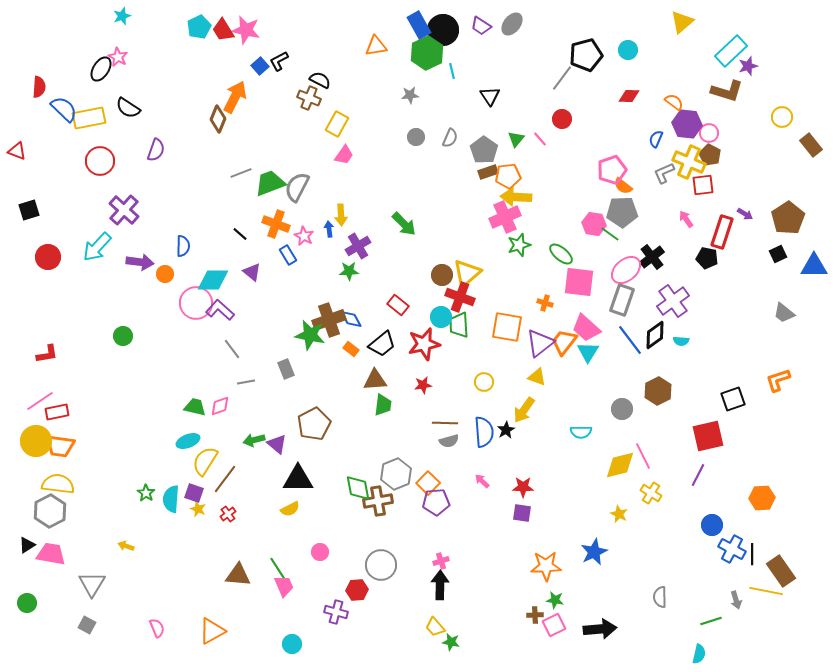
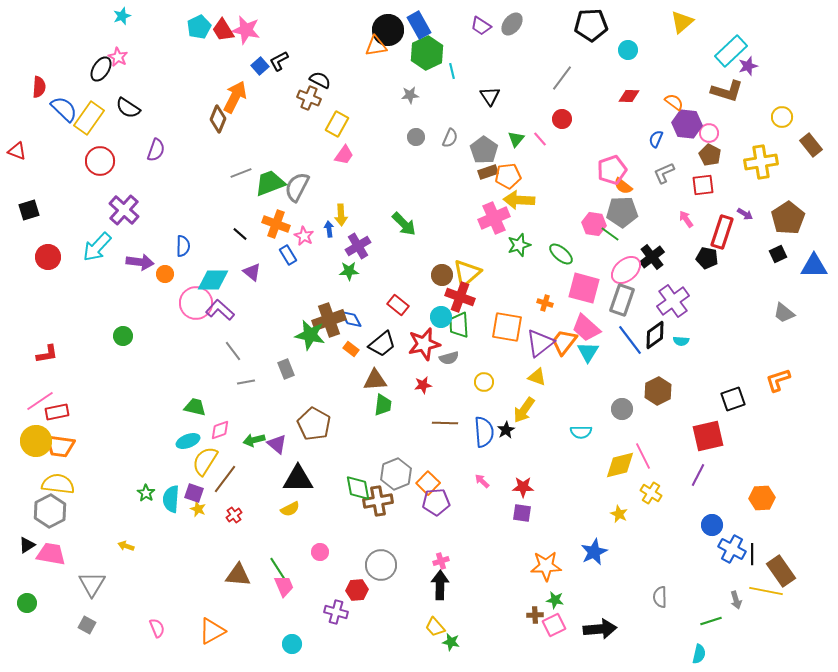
black circle at (443, 30): moved 55 px left
black pentagon at (586, 55): moved 5 px right, 30 px up; rotated 12 degrees clockwise
yellow rectangle at (89, 118): rotated 44 degrees counterclockwise
yellow cross at (689, 162): moved 72 px right; rotated 32 degrees counterclockwise
yellow arrow at (516, 197): moved 3 px right, 3 px down
pink cross at (505, 217): moved 11 px left, 1 px down
pink square at (579, 282): moved 5 px right, 6 px down; rotated 8 degrees clockwise
gray line at (232, 349): moved 1 px right, 2 px down
pink diamond at (220, 406): moved 24 px down
brown pentagon at (314, 424): rotated 16 degrees counterclockwise
gray semicircle at (449, 441): moved 83 px up
red cross at (228, 514): moved 6 px right, 1 px down
